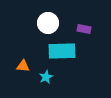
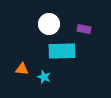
white circle: moved 1 px right, 1 px down
orange triangle: moved 1 px left, 3 px down
cyan star: moved 2 px left; rotated 24 degrees counterclockwise
